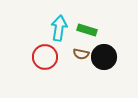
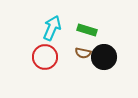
cyan arrow: moved 7 px left; rotated 15 degrees clockwise
brown semicircle: moved 2 px right, 1 px up
